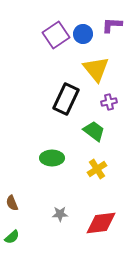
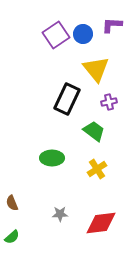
black rectangle: moved 1 px right
